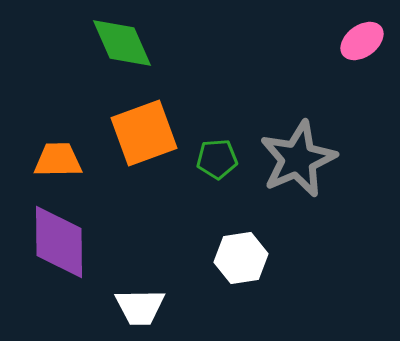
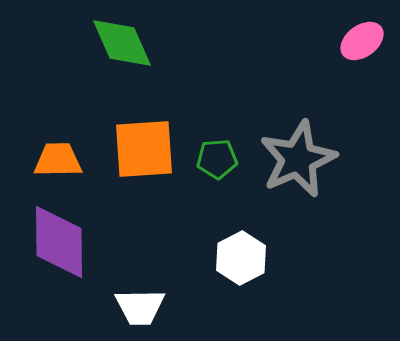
orange square: moved 16 px down; rotated 16 degrees clockwise
white hexagon: rotated 18 degrees counterclockwise
